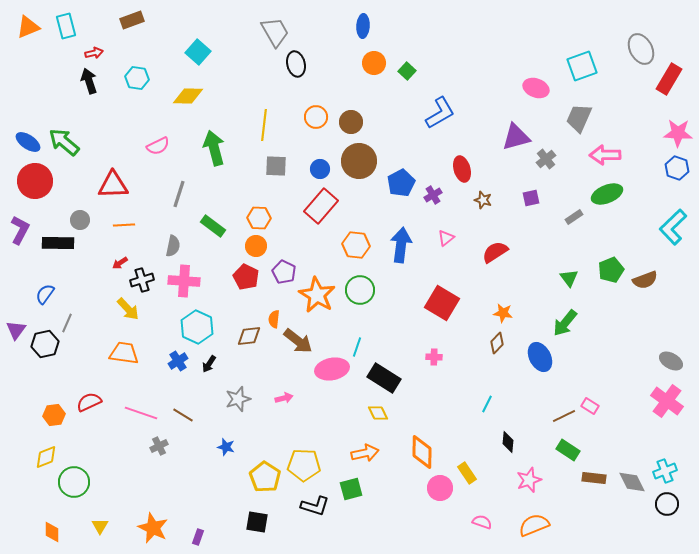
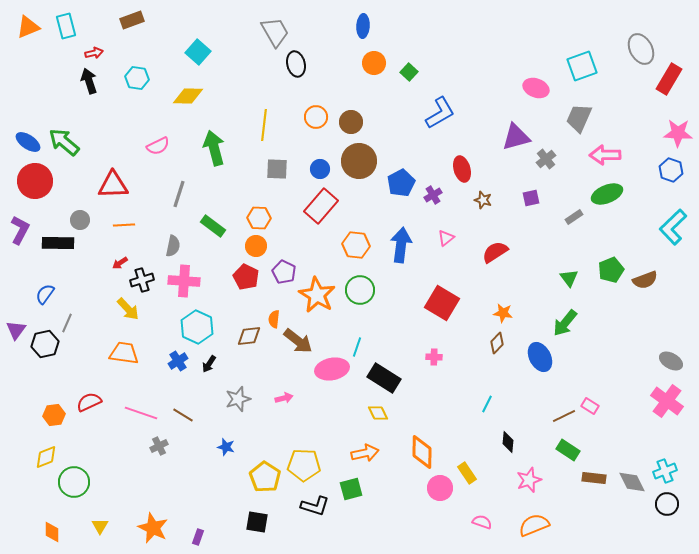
green square at (407, 71): moved 2 px right, 1 px down
gray square at (276, 166): moved 1 px right, 3 px down
blue hexagon at (677, 168): moved 6 px left, 2 px down
